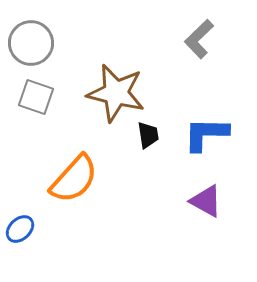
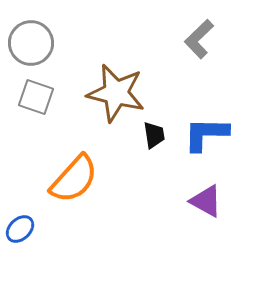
black trapezoid: moved 6 px right
